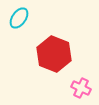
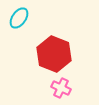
pink cross: moved 20 px left
